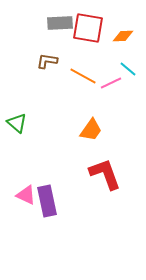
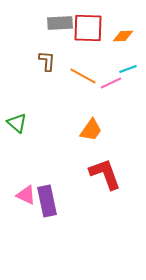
red square: rotated 8 degrees counterclockwise
brown L-shape: rotated 85 degrees clockwise
cyan line: rotated 60 degrees counterclockwise
